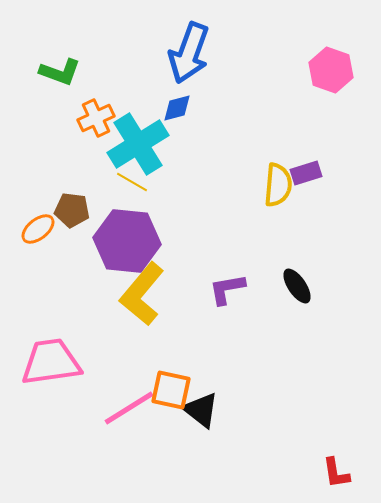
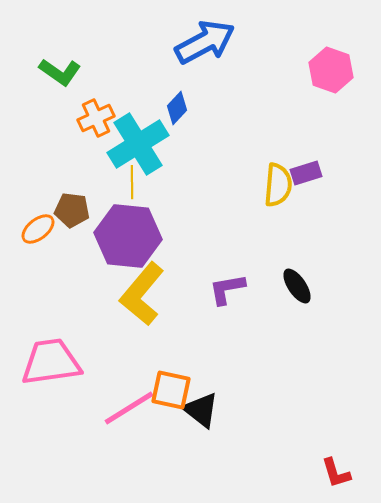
blue arrow: moved 16 px right, 11 px up; rotated 138 degrees counterclockwise
green L-shape: rotated 15 degrees clockwise
blue diamond: rotated 32 degrees counterclockwise
yellow line: rotated 60 degrees clockwise
purple hexagon: moved 1 px right, 5 px up
red L-shape: rotated 8 degrees counterclockwise
